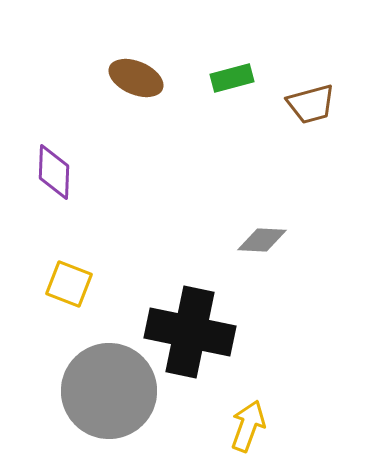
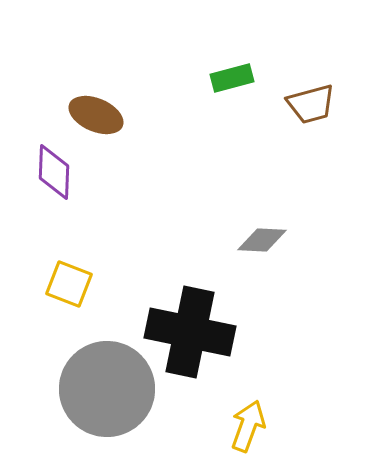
brown ellipse: moved 40 px left, 37 px down
gray circle: moved 2 px left, 2 px up
